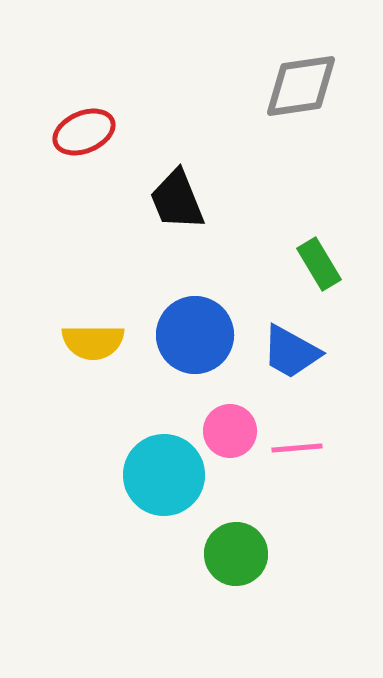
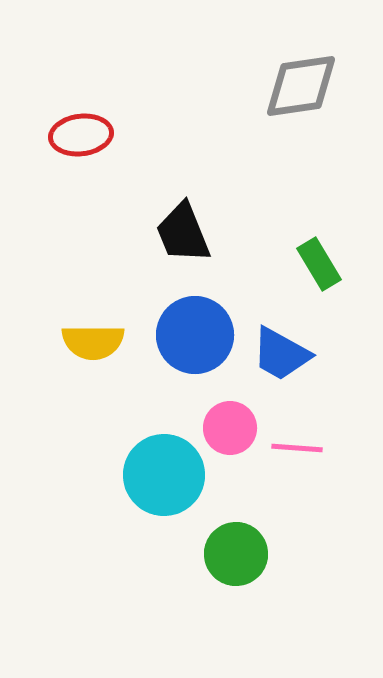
red ellipse: moved 3 px left, 3 px down; rotated 16 degrees clockwise
black trapezoid: moved 6 px right, 33 px down
blue trapezoid: moved 10 px left, 2 px down
pink circle: moved 3 px up
pink line: rotated 9 degrees clockwise
